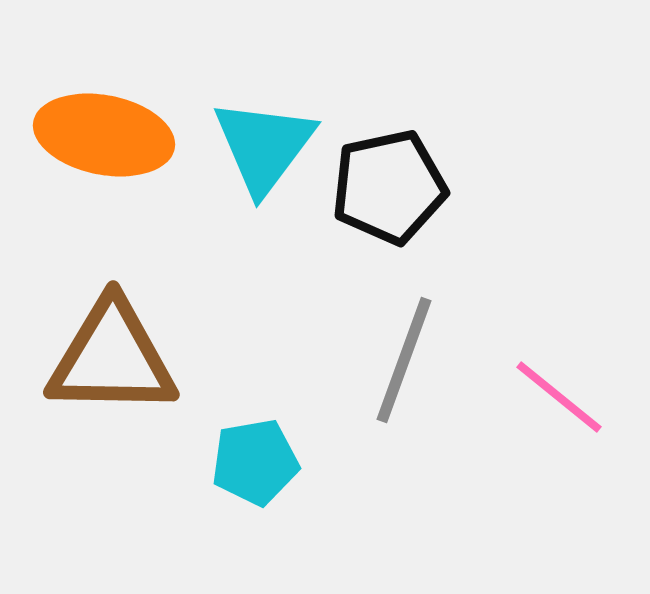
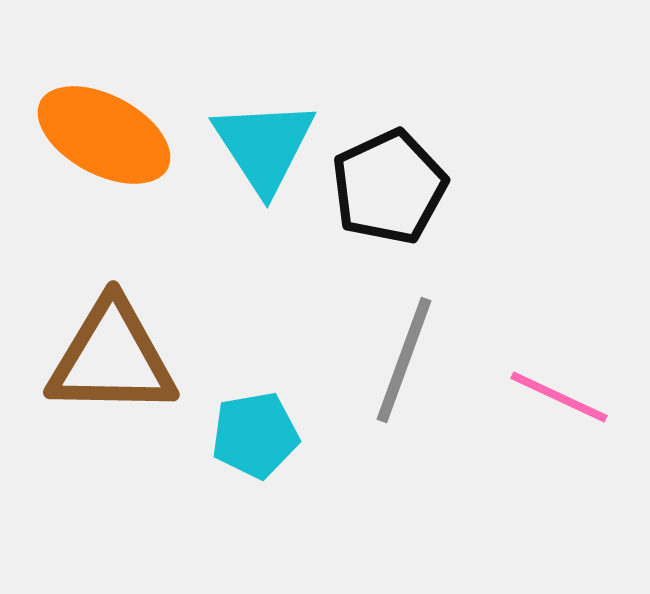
orange ellipse: rotated 17 degrees clockwise
cyan triangle: rotated 10 degrees counterclockwise
black pentagon: rotated 13 degrees counterclockwise
pink line: rotated 14 degrees counterclockwise
cyan pentagon: moved 27 px up
